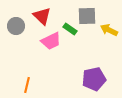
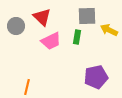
red triangle: moved 1 px down
green rectangle: moved 7 px right, 8 px down; rotated 64 degrees clockwise
purple pentagon: moved 2 px right, 2 px up
orange line: moved 2 px down
